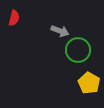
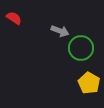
red semicircle: rotated 70 degrees counterclockwise
green circle: moved 3 px right, 2 px up
